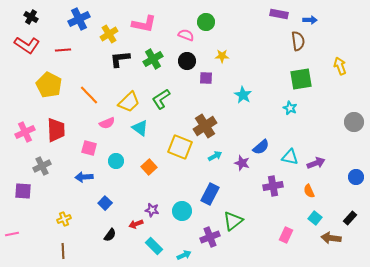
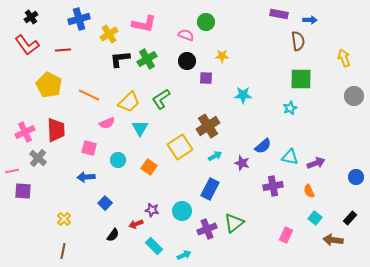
black cross at (31, 17): rotated 24 degrees clockwise
blue cross at (79, 19): rotated 10 degrees clockwise
red L-shape at (27, 45): rotated 20 degrees clockwise
green cross at (153, 59): moved 6 px left
yellow arrow at (340, 66): moved 4 px right, 8 px up
green square at (301, 79): rotated 10 degrees clockwise
orange line at (89, 95): rotated 20 degrees counterclockwise
cyan star at (243, 95): rotated 30 degrees counterclockwise
cyan star at (290, 108): rotated 24 degrees clockwise
gray circle at (354, 122): moved 26 px up
brown cross at (205, 126): moved 3 px right
cyan triangle at (140, 128): rotated 24 degrees clockwise
yellow square at (180, 147): rotated 35 degrees clockwise
blue semicircle at (261, 147): moved 2 px right, 1 px up
cyan circle at (116, 161): moved 2 px right, 1 px up
gray cross at (42, 166): moved 4 px left, 8 px up; rotated 24 degrees counterclockwise
orange square at (149, 167): rotated 14 degrees counterclockwise
blue arrow at (84, 177): moved 2 px right
blue rectangle at (210, 194): moved 5 px up
yellow cross at (64, 219): rotated 24 degrees counterclockwise
green triangle at (233, 221): moved 1 px right, 2 px down
pink line at (12, 234): moved 63 px up
black semicircle at (110, 235): moved 3 px right
purple cross at (210, 237): moved 3 px left, 8 px up
brown arrow at (331, 238): moved 2 px right, 2 px down
brown line at (63, 251): rotated 14 degrees clockwise
